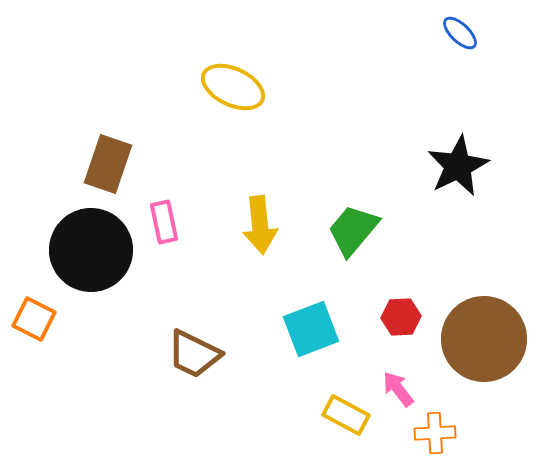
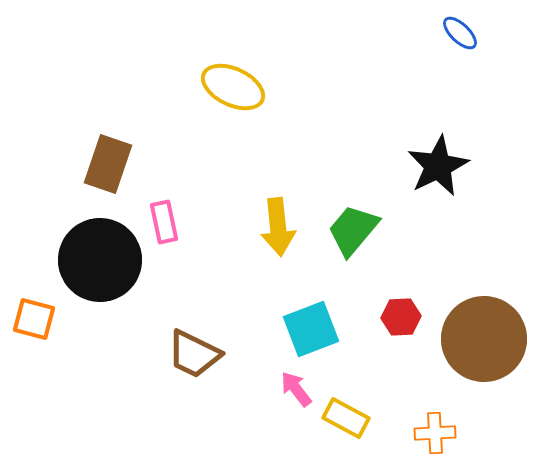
black star: moved 20 px left
yellow arrow: moved 18 px right, 2 px down
black circle: moved 9 px right, 10 px down
orange square: rotated 12 degrees counterclockwise
pink arrow: moved 102 px left
yellow rectangle: moved 3 px down
